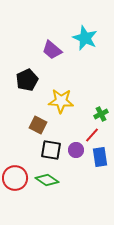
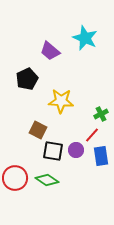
purple trapezoid: moved 2 px left, 1 px down
black pentagon: moved 1 px up
brown square: moved 5 px down
black square: moved 2 px right, 1 px down
blue rectangle: moved 1 px right, 1 px up
